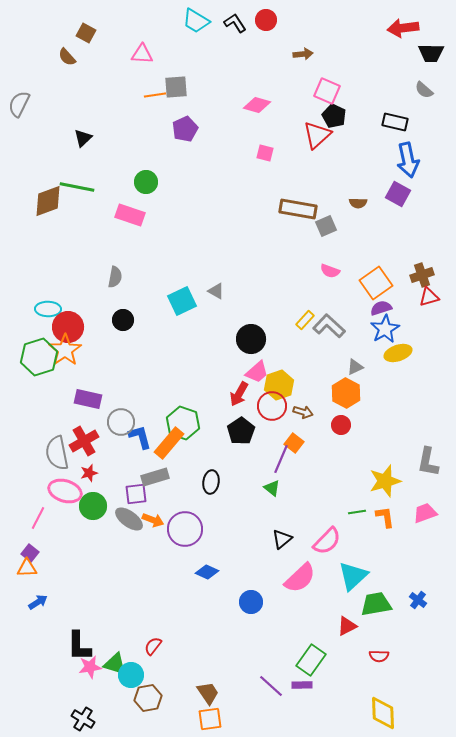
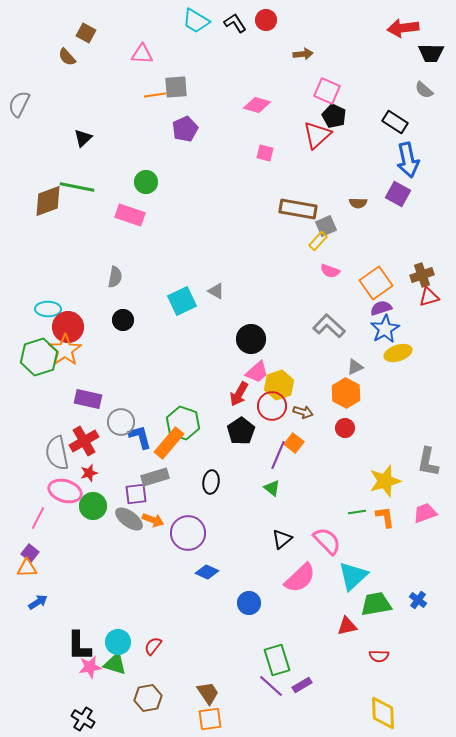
black rectangle at (395, 122): rotated 20 degrees clockwise
yellow rectangle at (305, 320): moved 13 px right, 79 px up
red circle at (341, 425): moved 4 px right, 3 px down
purple line at (281, 459): moved 3 px left, 4 px up
purple circle at (185, 529): moved 3 px right, 4 px down
pink semicircle at (327, 541): rotated 88 degrees counterclockwise
blue circle at (251, 602): moved 2 px left, 1 px down
red triangle at (347, 626): rotated 15 degrees clockwise
green rectangle at (311, 660): moved 34 px left; rotated 52 degrees counterclockwise
cyan circle at (131, 675): moved 13 px left, 33 px up
purple rectangle at (302, 685): rotated 30 degrees counterclockwise
